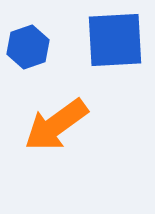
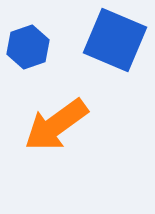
blue square: rotated 26 degrees clockwise
